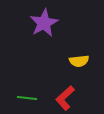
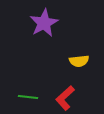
green line: moved 1 px right, 1 px up
